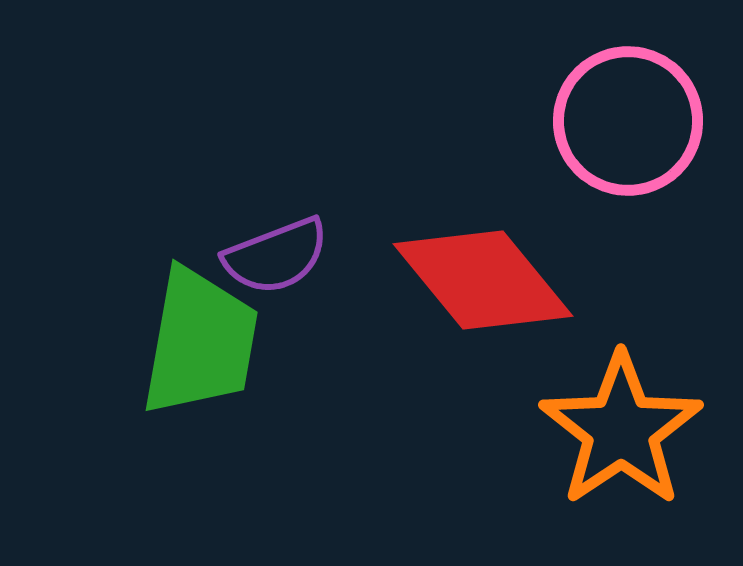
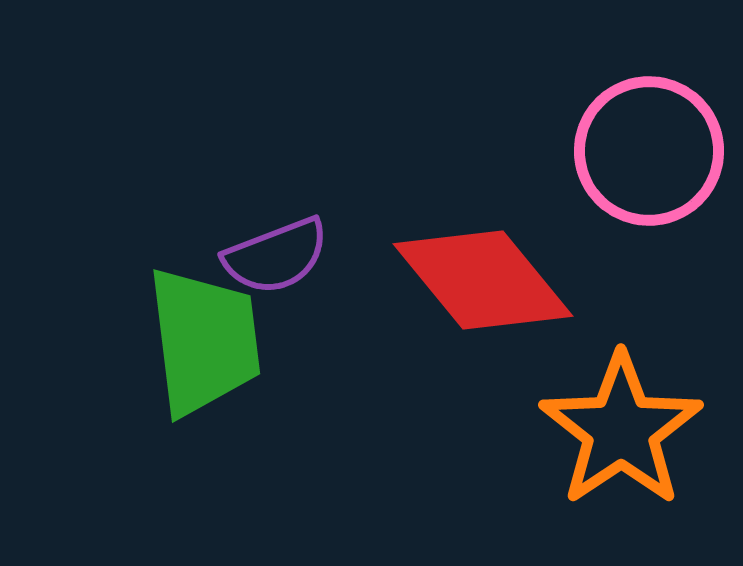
pink circle: moved 21 px right, 30 px down
green trapezoid: moved 4 px right, 1 px up; rotated 17 degrees counterclockwise
